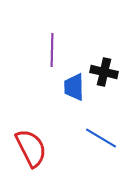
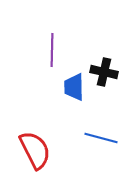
blue line: rotated 16 degrees counterclockwise
red semicircle: moved 4 px right, 2 px down
